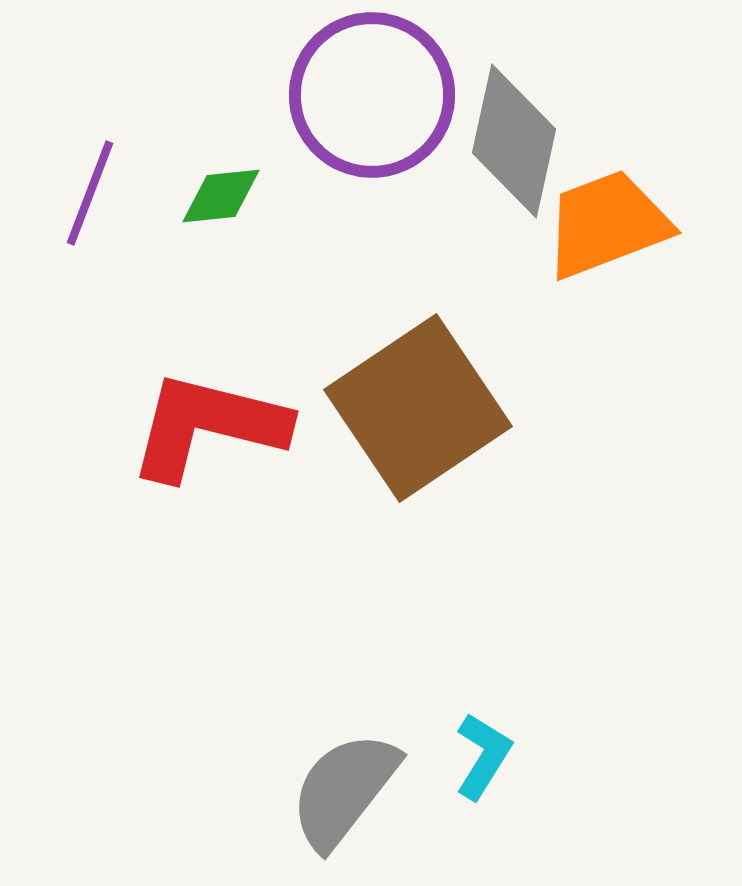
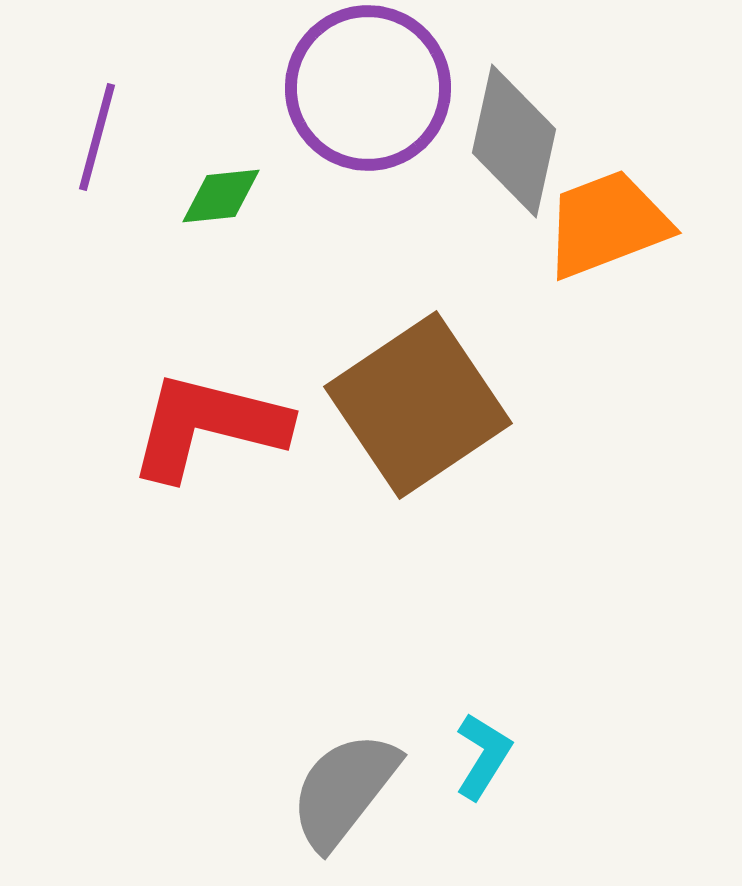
purple circle: moved 4 px left, 7 px up
purple line: moved 7 px right, 56 px up; rotated 6 degrees counterclockwise
brown square: moved 3 px up
